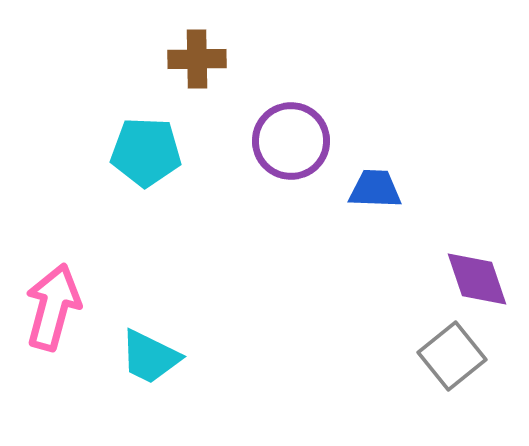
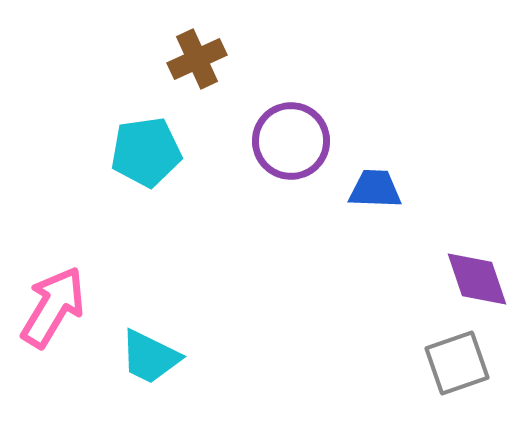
brown cross: rotated 24 degrees counterclockwise
cyan pentagon: rotated 10 degrees counterclockwise
pink arrow: rotated 16 degrees clockwise
gray square: moved 5 px right, 7 px down; rotated 20 degrees clockwise
